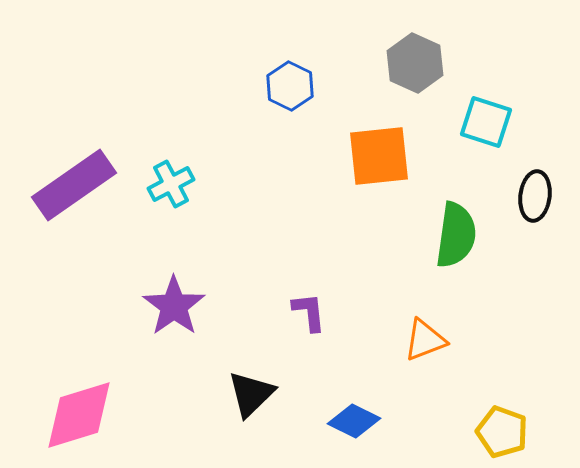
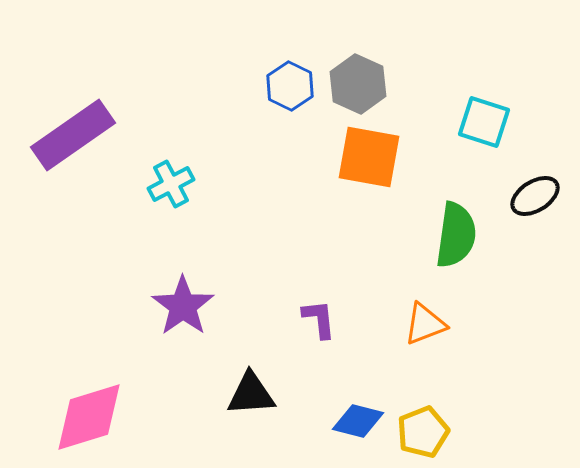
gray hexagon: moved 57 px left, 21 px down
cyan square: moved 2 px left
orange square: moved 10 px left, 1 px down; rotated 16 degrees clockwise
purple rectangle: moved 1 px left, 50 px up
black ellipse: rotated 51 degrees clockwise
purple star: moved 9 px right
purple L-shape: moved 10 px right, 7 px down
orange triangle: moved 16 px up
black triangle: rotated 40 degrees clockwise
pink diamond: moved 10 px right, 2 px down
blue diamond: moved 4 px right; rotated 12 degrees counterclockwise
yellow pentagon: moved 79 px left; rotated 30 degrees clockwise
